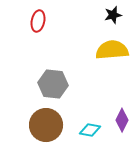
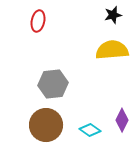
gray hexagon: rotated 12 degrees counterclockwise
cyan diamond: rotated 25 degrees clockwise
